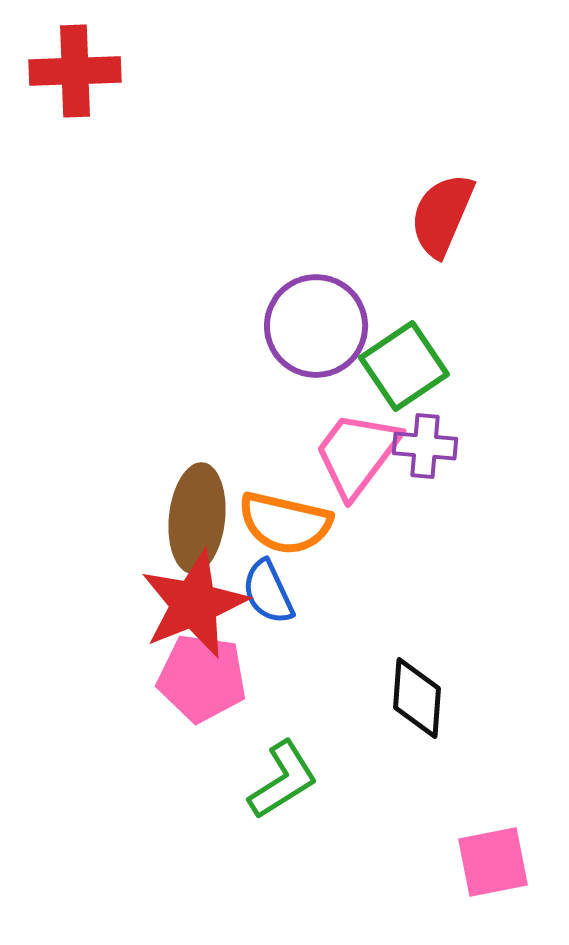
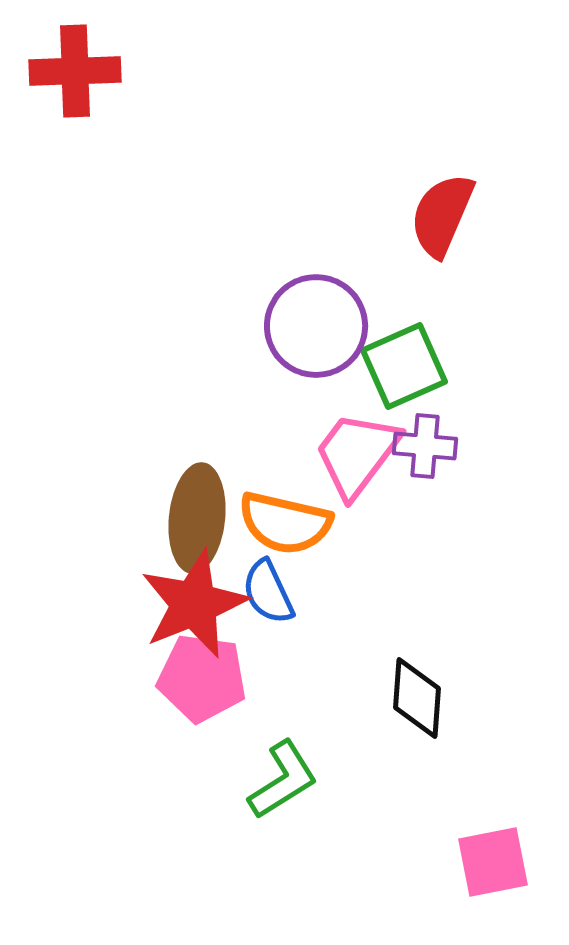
green square: rotated 10 degrees clockwise
